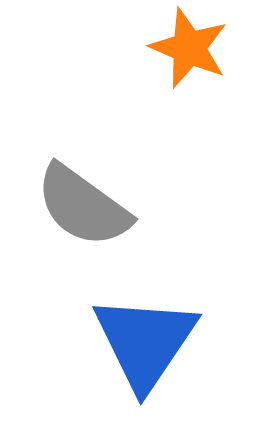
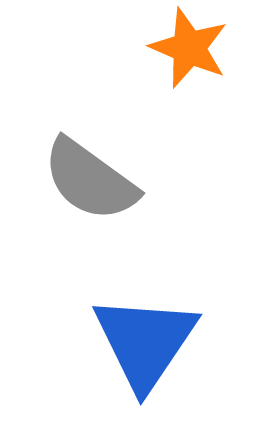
gray semicircle: moved 7 px right, 26 px up
